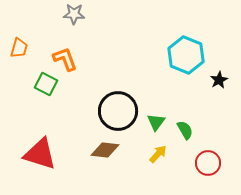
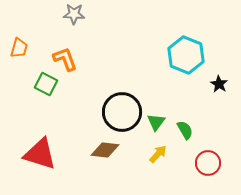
black star: moved 4 px down; rotated 12 degrees counterclockwise
black circle: moved 4 px right, 1 px down
